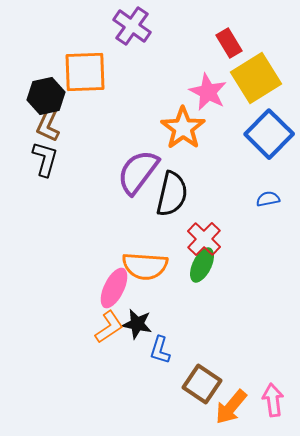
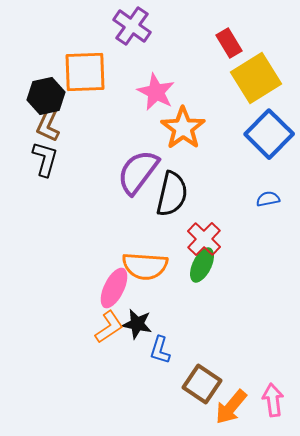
pink star: moved 52 px left
